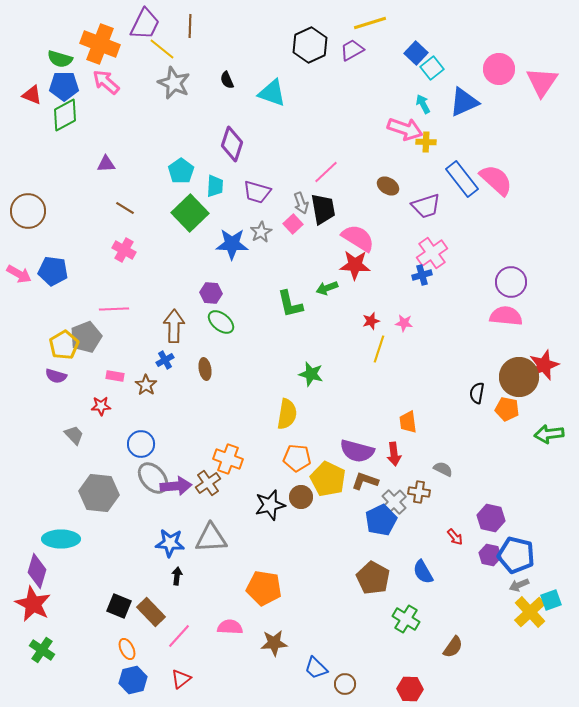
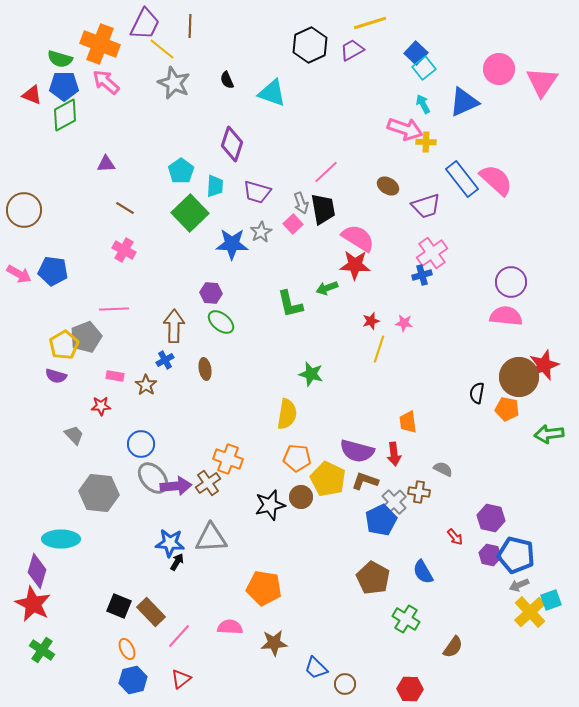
cyan square at (432, 68): moved 8 px left
brown circle at (28, 211): moved 4 px left, 1 px up
black arrow at (177, 576): moved 14 px up; rotated 24 degrees clockwise
